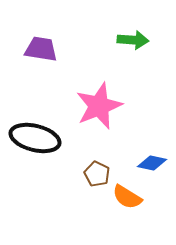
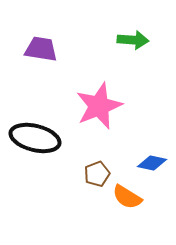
brown pentagon: rotated 25 degrees clockwise
